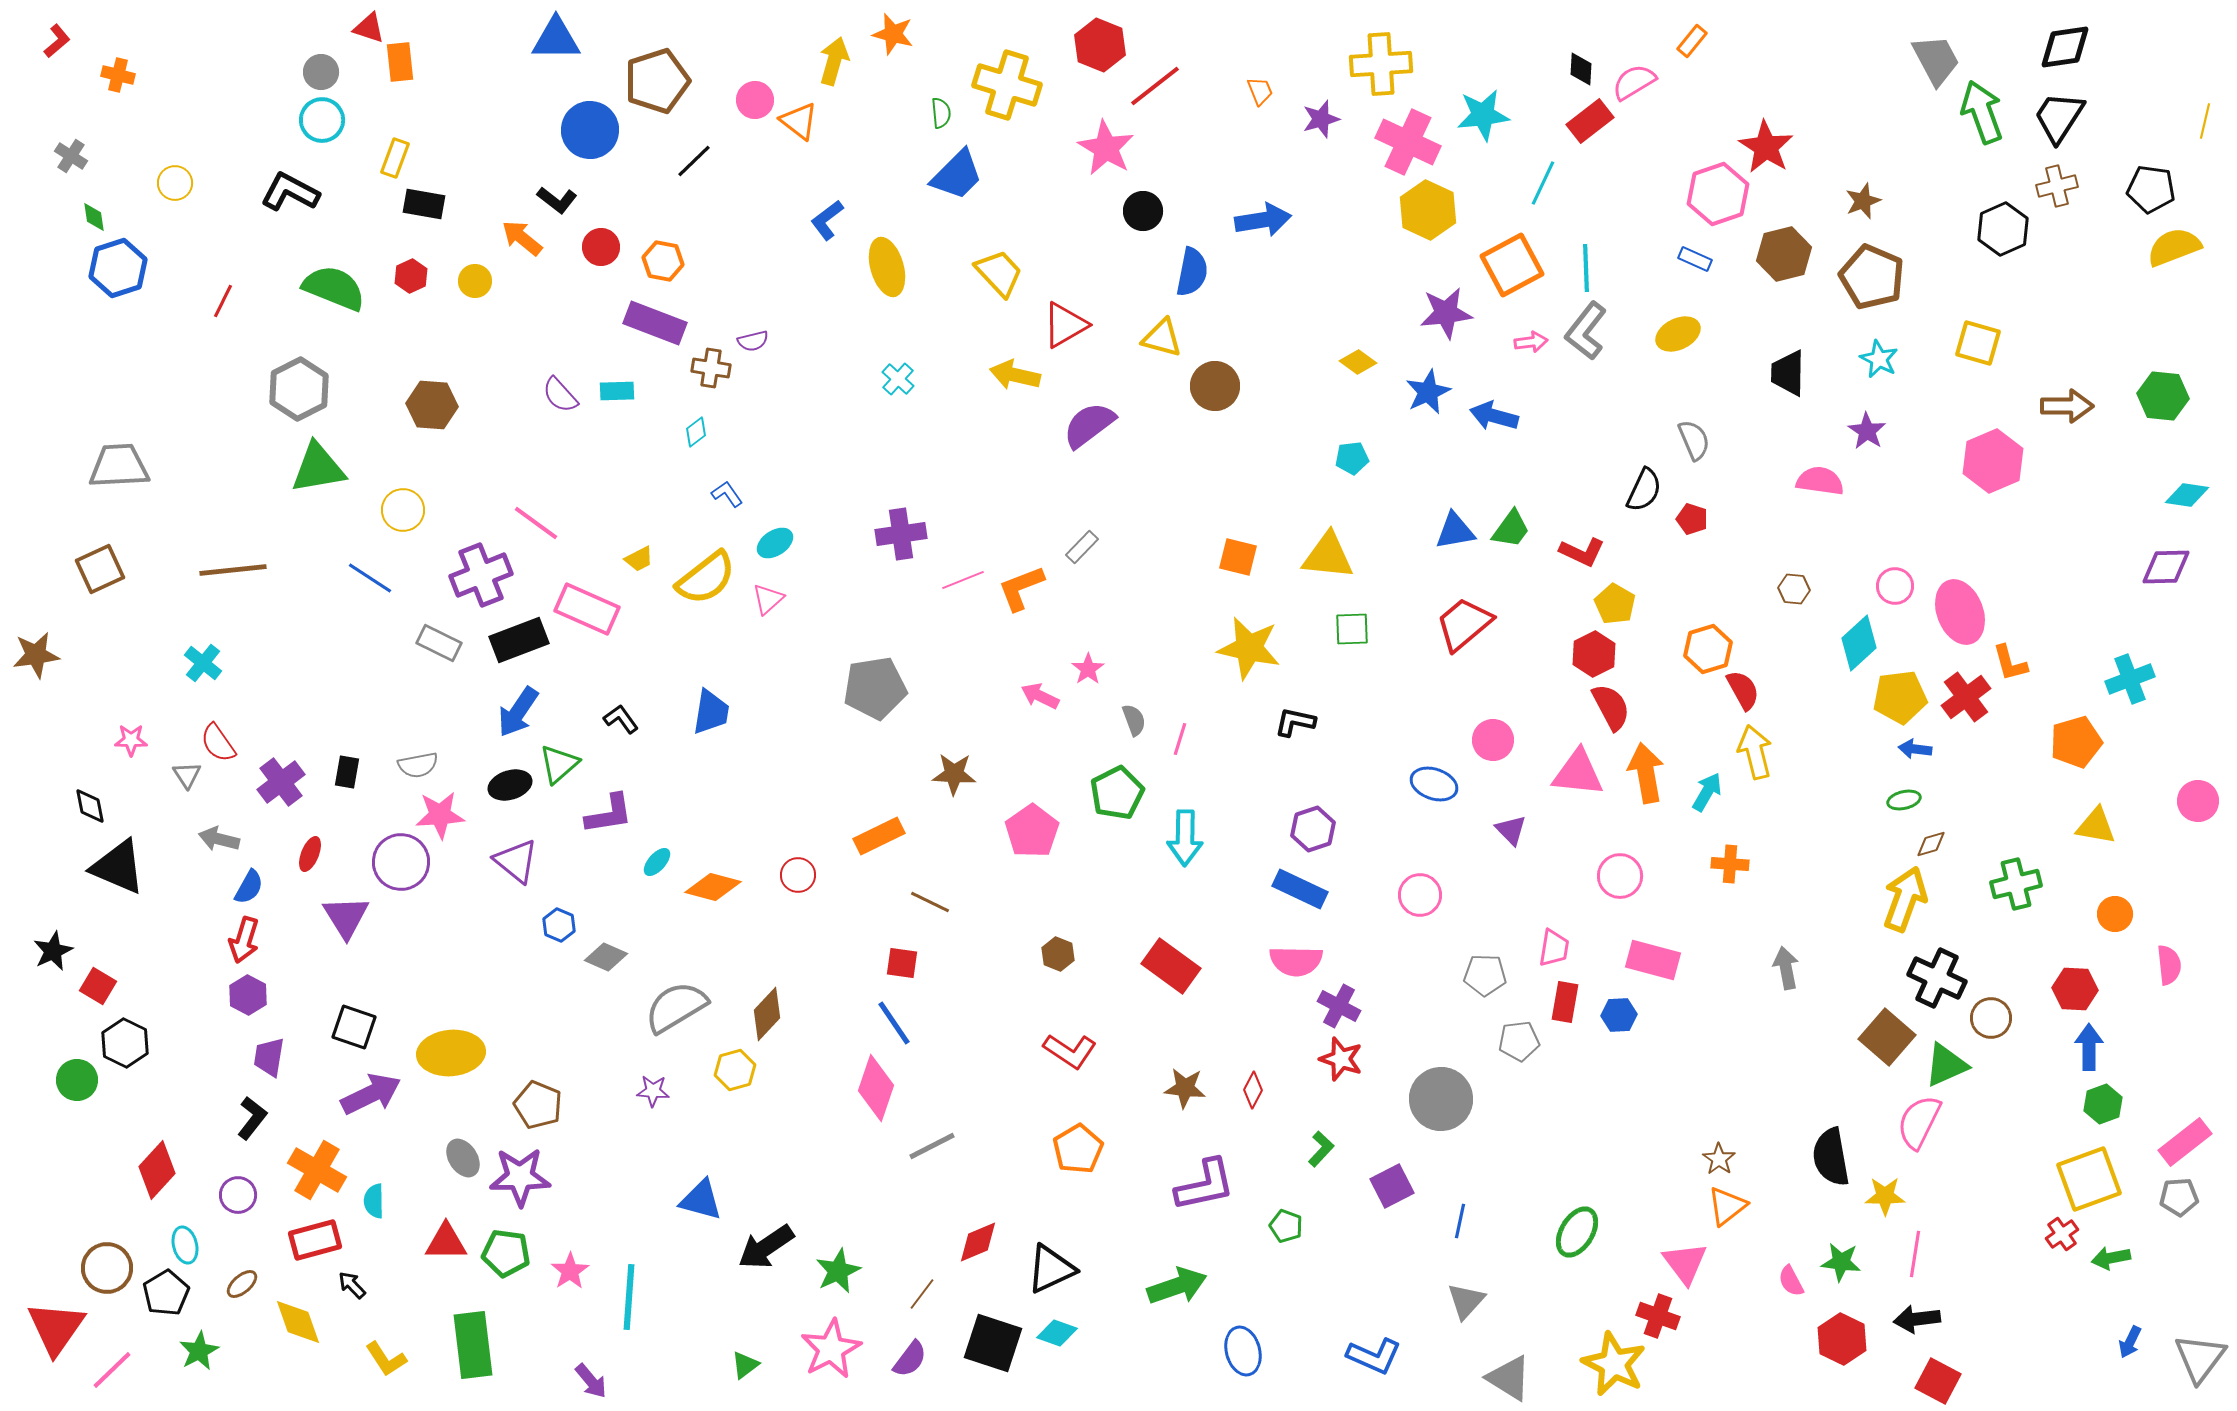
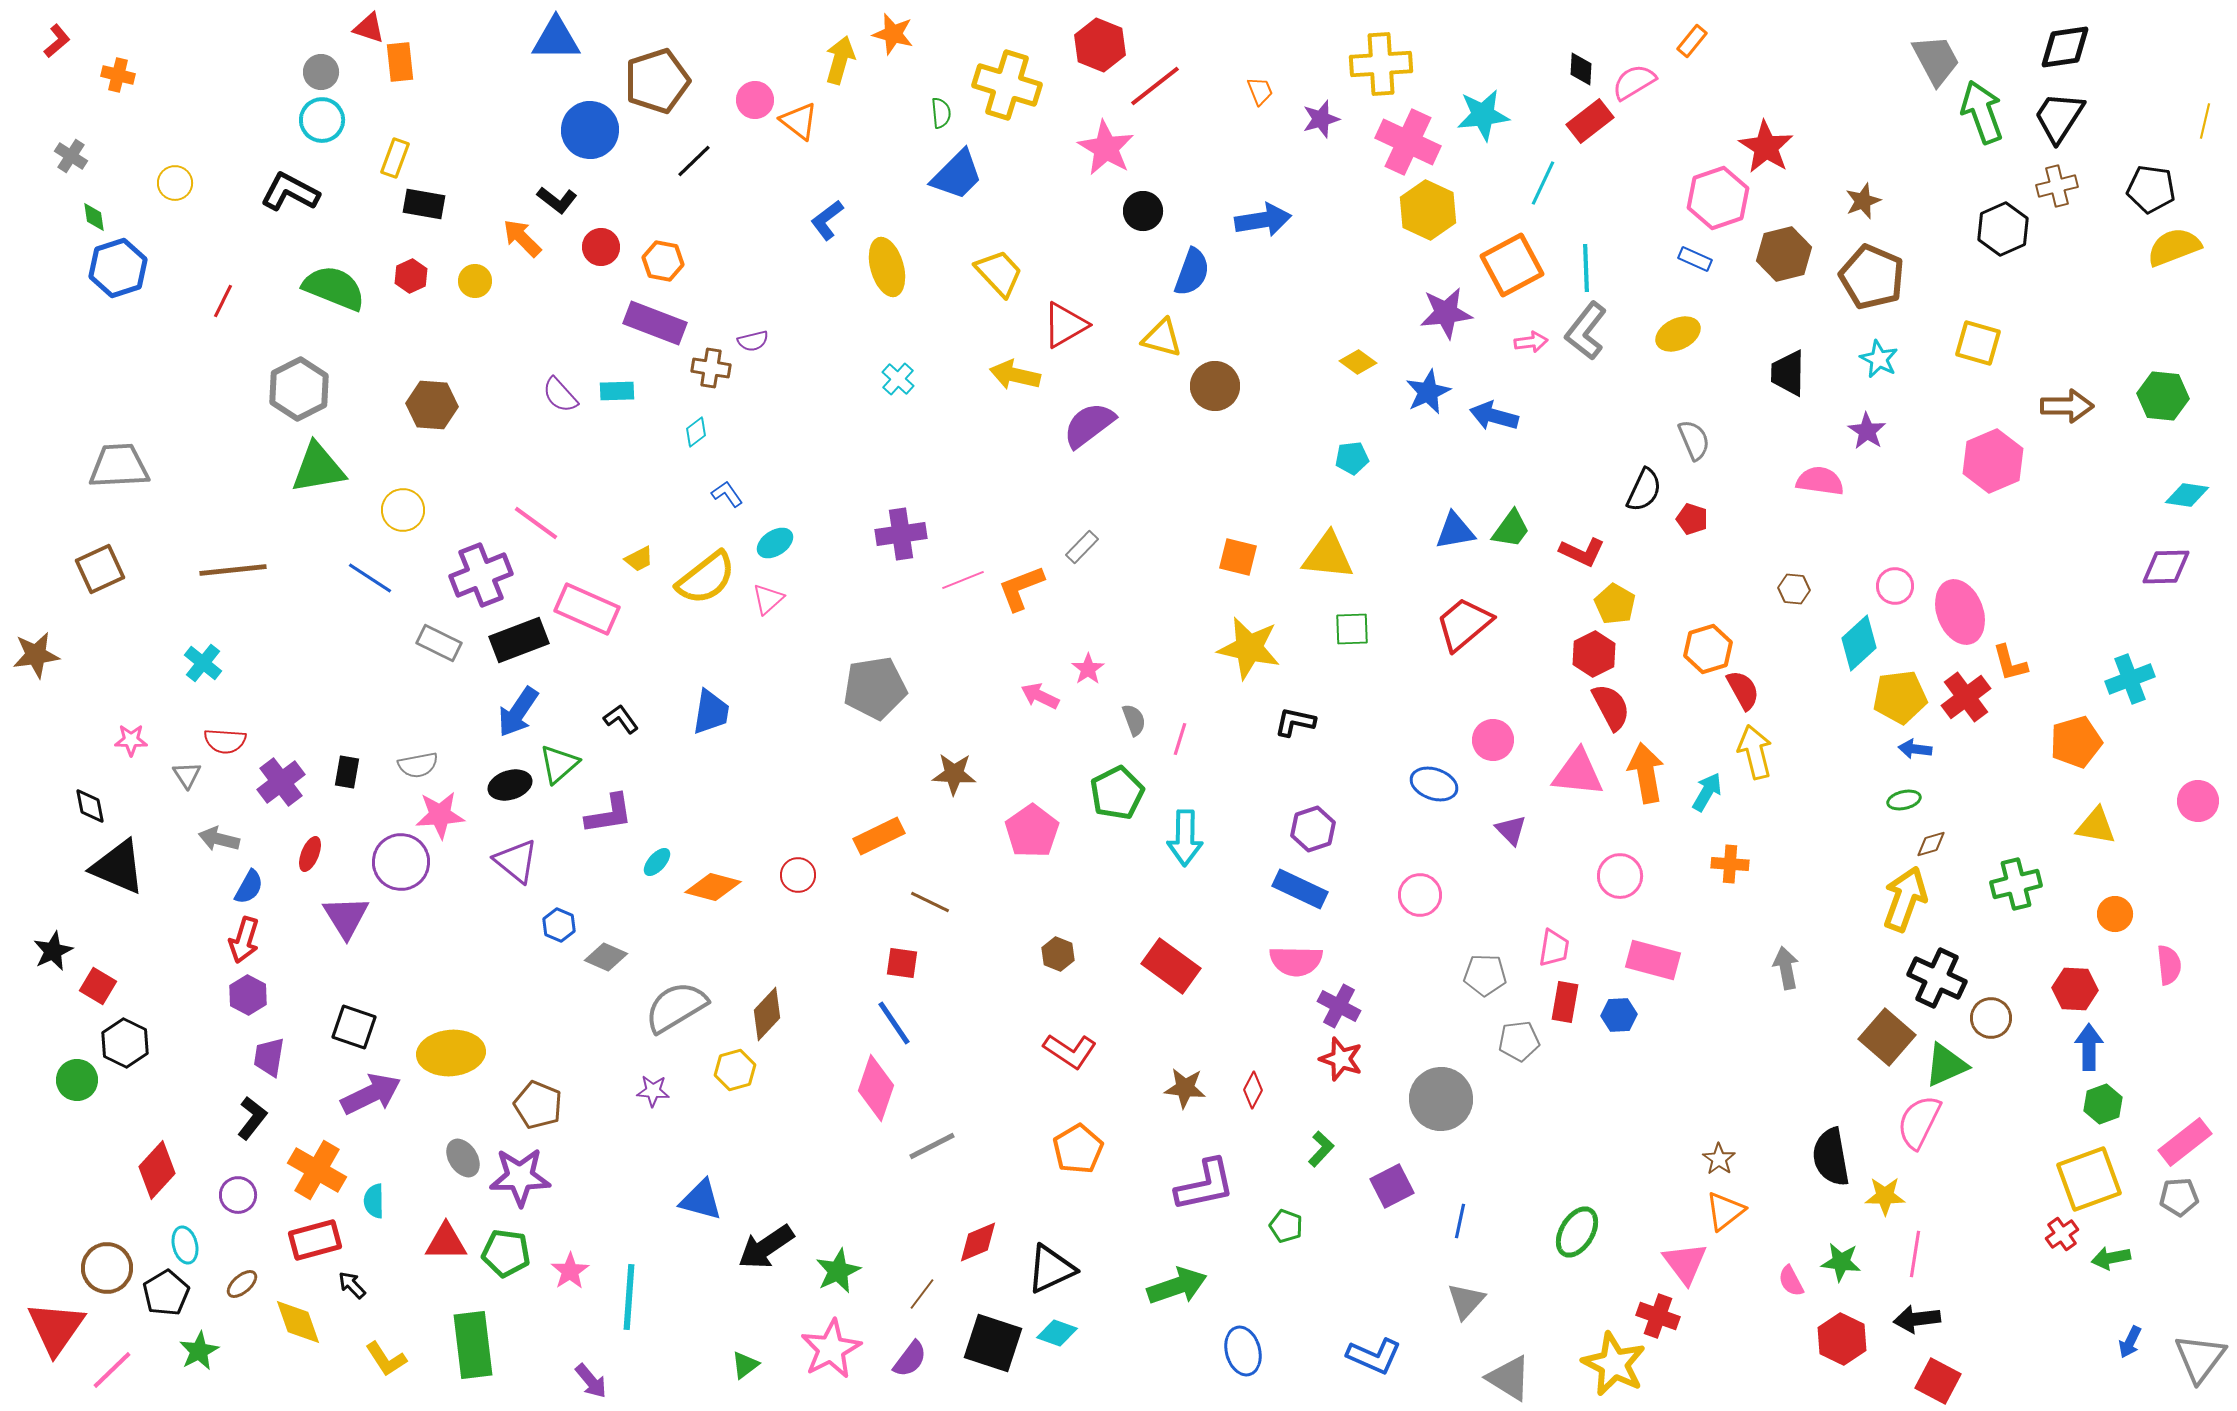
yellow arrow at (834, 61): moved 6 px right, 1 px up
pink hexagon at (1718, 194): moved 4 px down
orange arrow at (522, 238): rotated 6 degrees clockwise
blue semicircle at (1192, 272): rotated 9 degrees clockwise
red semicircle at (218, 743): moved 7 px right, 2 px up; rotated 51 degrees counterclockwise
orange triangle at (1727, 1206): moved 2 px left, 5 px down
